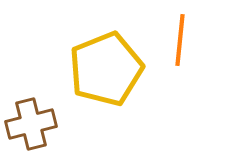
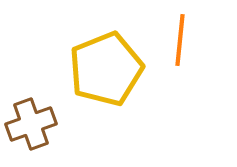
brown cross: rotated 6 degrees counterclockwise
